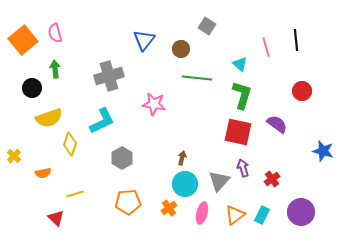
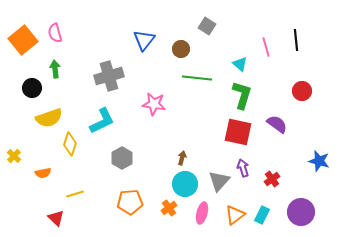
blue star: moved 4 px left, 10 px down
orange pentagon: moved 2 px right
